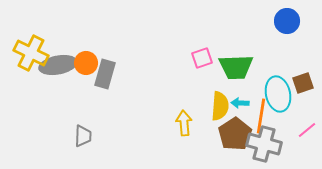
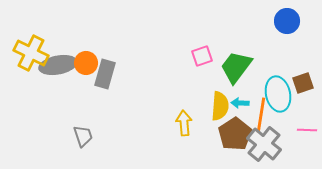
pink square: moved 2 px up
green trapezoid: rotated 129 degrees clockwise
orange line: moved 1 px up
pink line: rotated 42 degrees clockwise
gray trapezoid: rotated 20 degrees counterclockwise
gray cross: rotated 24 degrees clockwise
